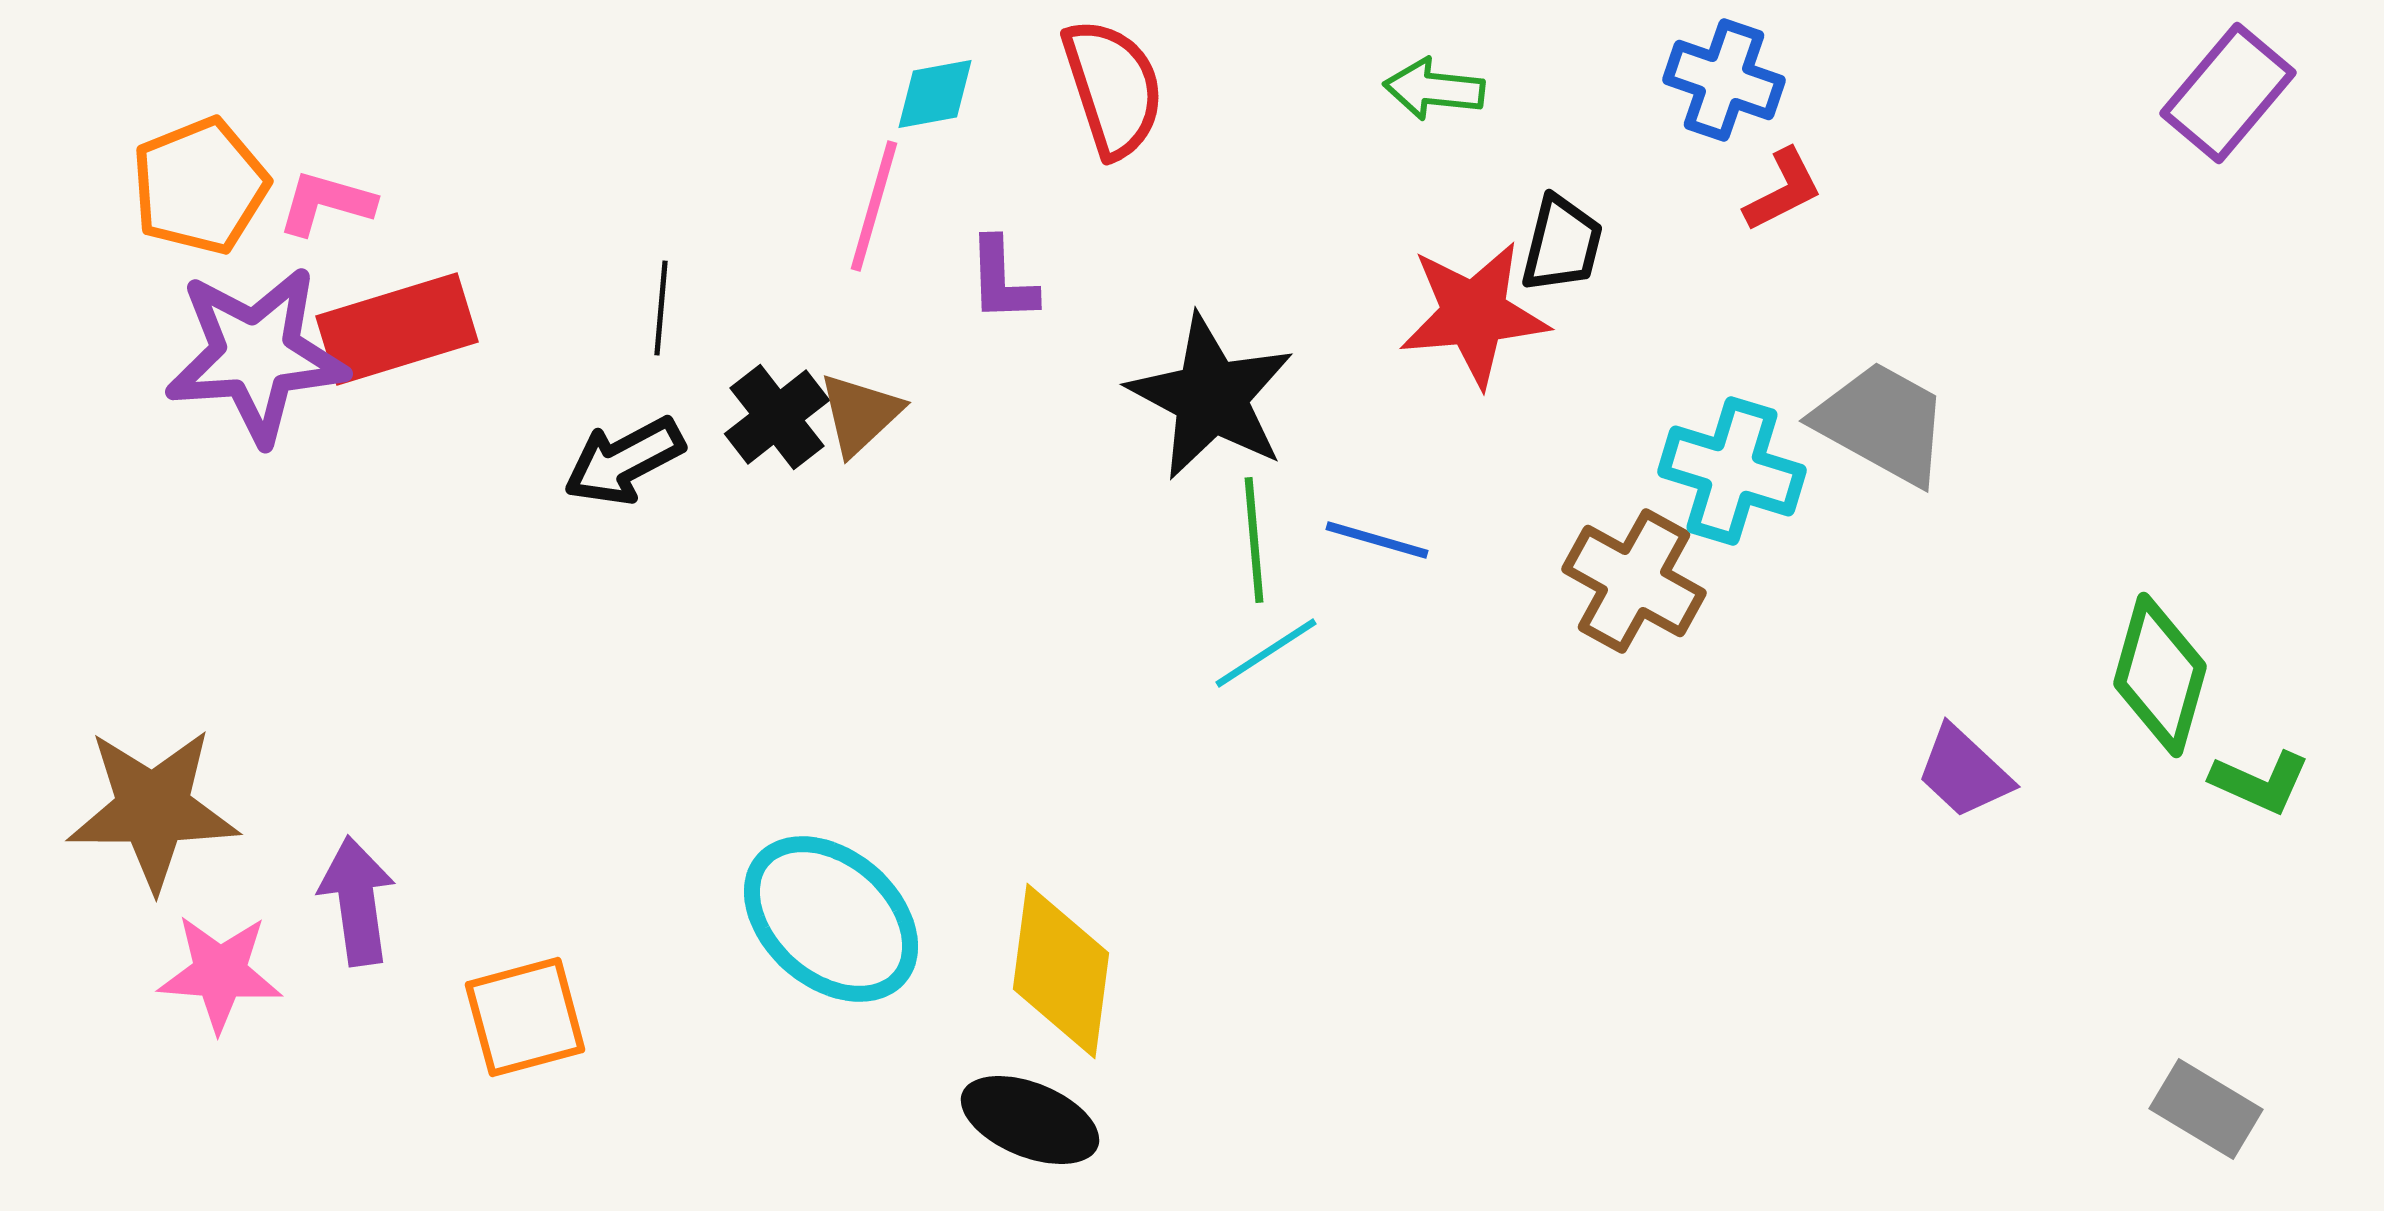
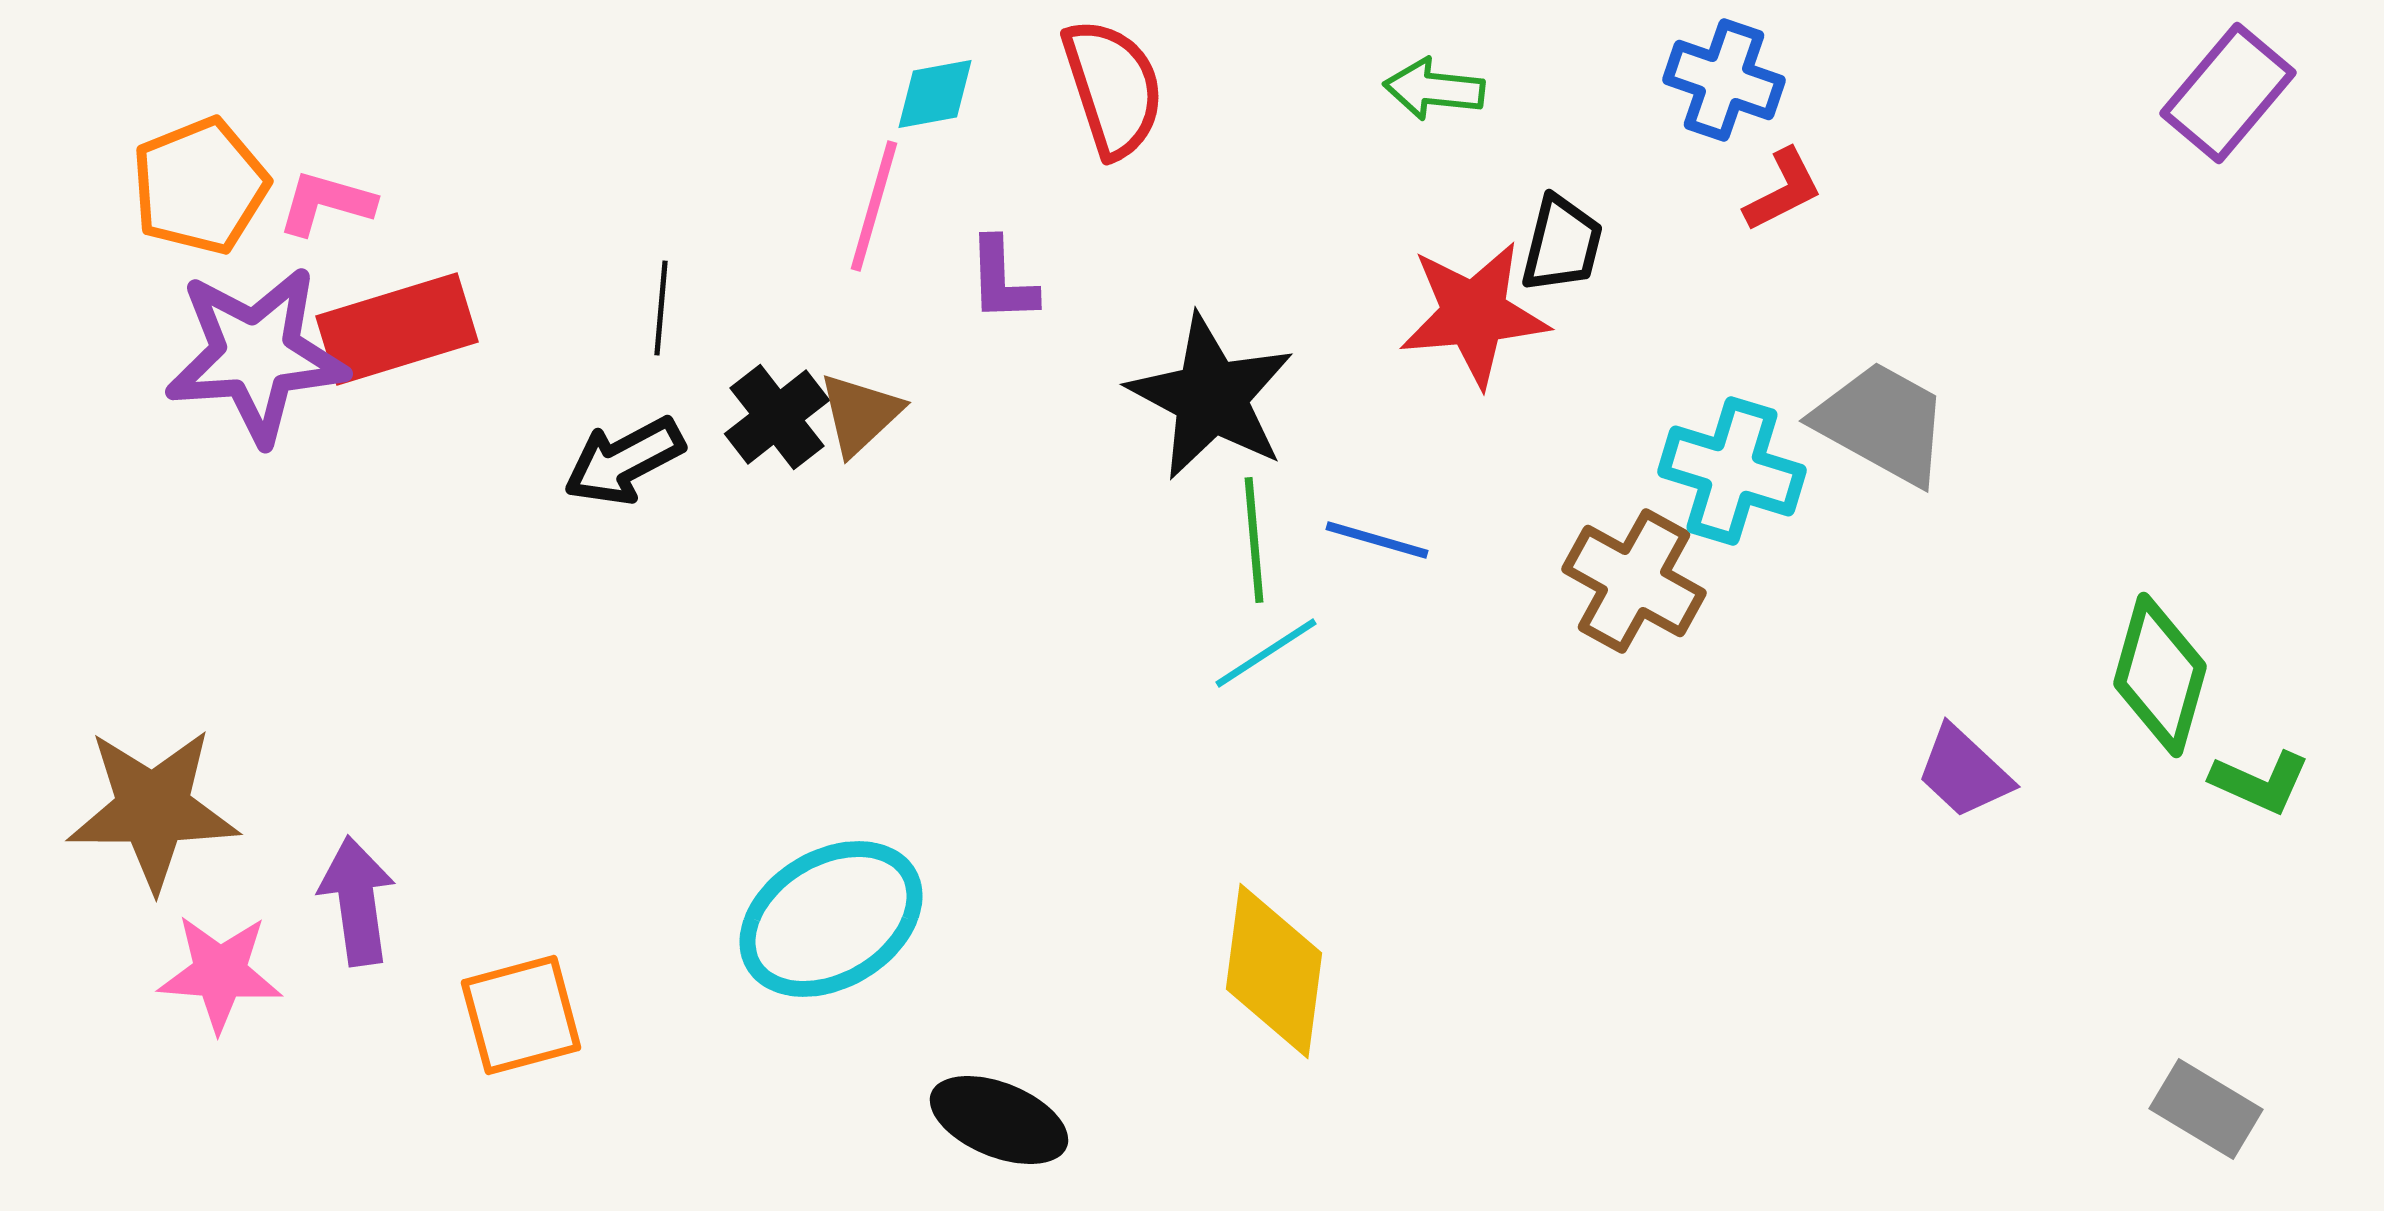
cyan ellipse: rotated 72 degrees counterclockwise
yellow diamond: moved 213 px right
orange square: moved 4 px left, 2 px up
black ellipse: moved 31 px left
